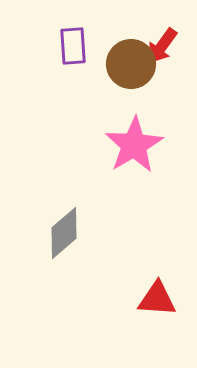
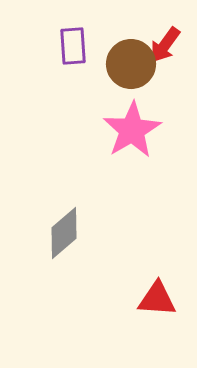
red arrow: moved 3 px right, 1 px up
pink star: moved 2 px left, 15 px up
